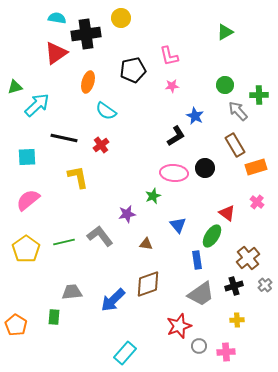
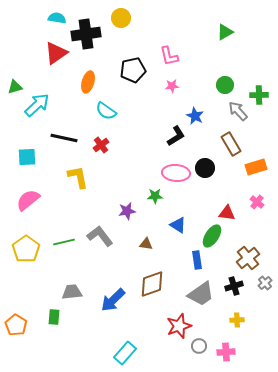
brown rectangle at (235, 145): moved 4 px left, 1 px up
pink ellipse at (174, 173): moved 2 px right
green star at (153, 196): moved 2 px right; rotated 21 degrees clockwise
red triangle at (227, 213): rotated 30 degrees counterclockwise
purple star at (127, 214): moved 3 px up
blue triangle at (178, 225): rotated 18 degrees counterclockwise
brown diamond at (148, 284): moved 4 px right
gray cross at (265, 285): moved 2 px up
